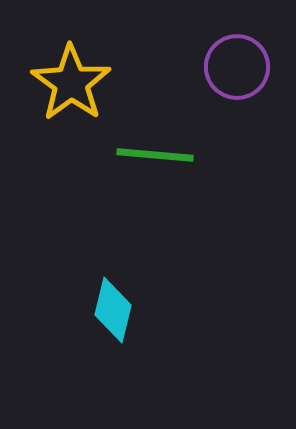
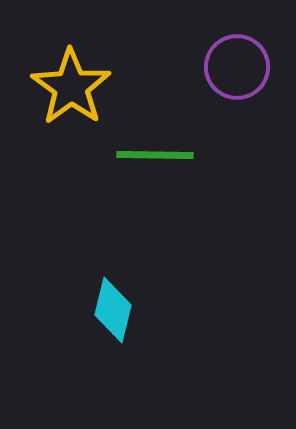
yellow star: moved 4 px down
green line: rotated 4 degrees counterclockwise
